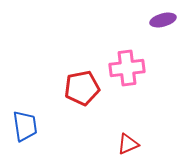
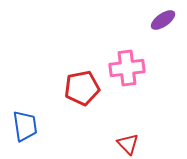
purple ellipse: rotated 20 degrees counterclockwise
red triangle: rotated 50 degrees counterclockwise
